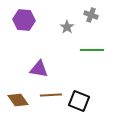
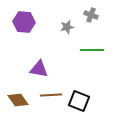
purple hexagon: moved 2 px down
gray star: rotated 24 degrees clockwise
